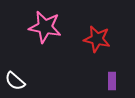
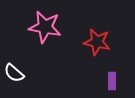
red star: moved 3 px down
white semicircle: moved 1 px left, 8 px up
